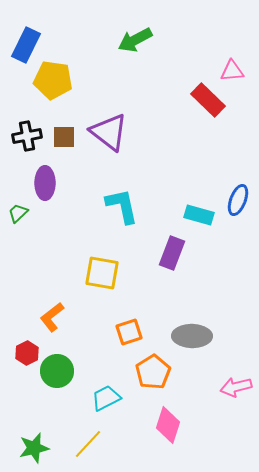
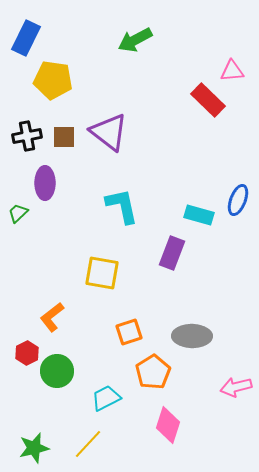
blue rectangle: moved 7 px up
